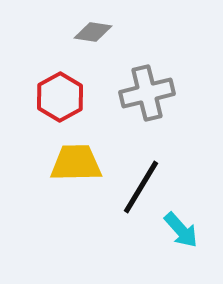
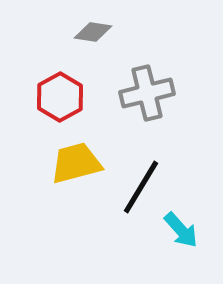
yellow trapezoid: rotated 14 degrees counterclockwise
